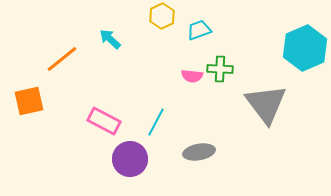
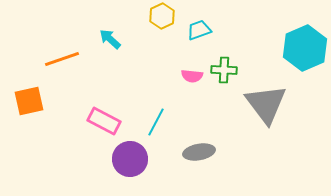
orange line: rotated 20 degrees clockwise
green cross: moved 4 px right, 1 px down
